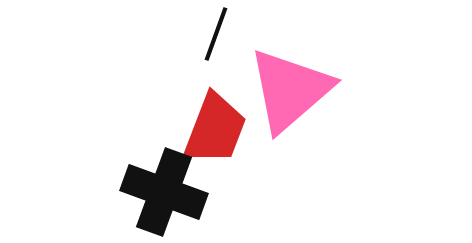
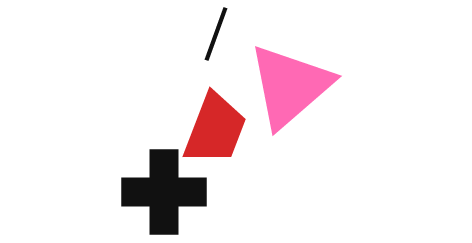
pink triangle: moved 4 px up
black cross: rotated 20 degrees counterclockwise
